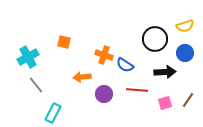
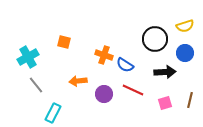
orange arrow: moved 4 px left, 4 px down
red line: moved 4 px left; rotated 20 degrees clockwise
brown line: moved 2 px right; rotated 21 degrees counterclockwise
